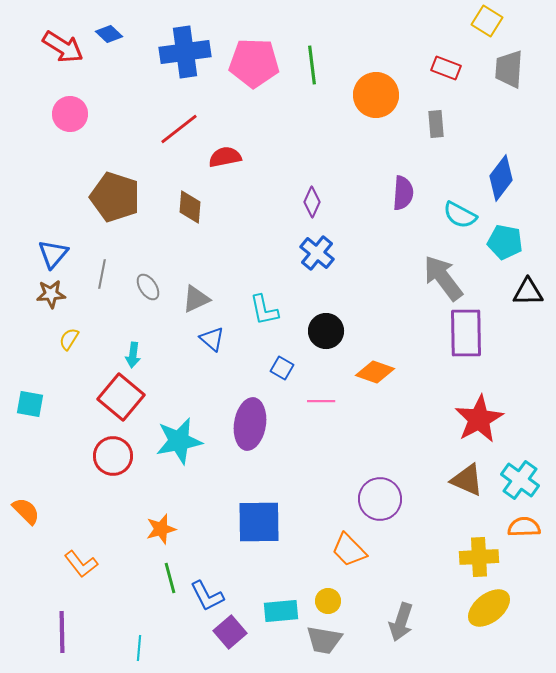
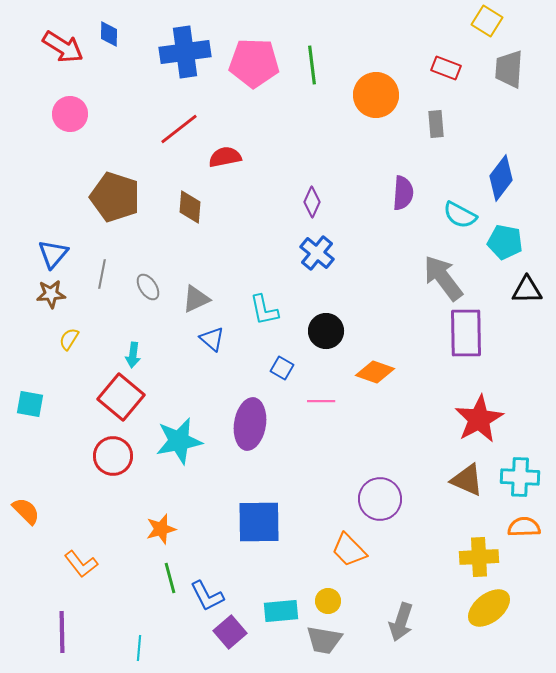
blue diamond at (109, 34): rotated 48 degrees clockwise
black triangle at (528, 292): moved 1 px left, 2 px up
cyan cross at (520, 480): moved 3 px up; rotated 33 degrees counterclockwise
